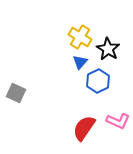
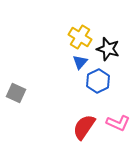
black star: rotated 15 degrees counterclockwise
pink L-shape: moved 2 px down
red semicircle: moved 1 px up
